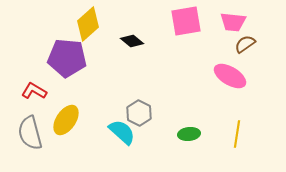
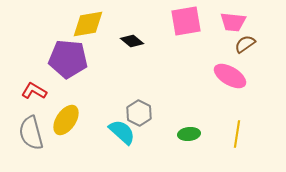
yellow diamond: rotated 32 degrees clockwise
purple pentagon: moved 1 px right, 1 px down
gray semicircle: moved 1 px right
